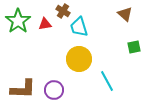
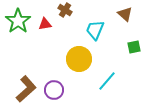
brown cross: moved 2 px right, 1 px up
cyan trapezoid: moved 16 px right, 3 px down; rotated 40 degrees clockwise
cyan line: rotated 70 degrees clockwise
brown L-shape: moved 3 px right; rotated 44 degrees counterclockwise
